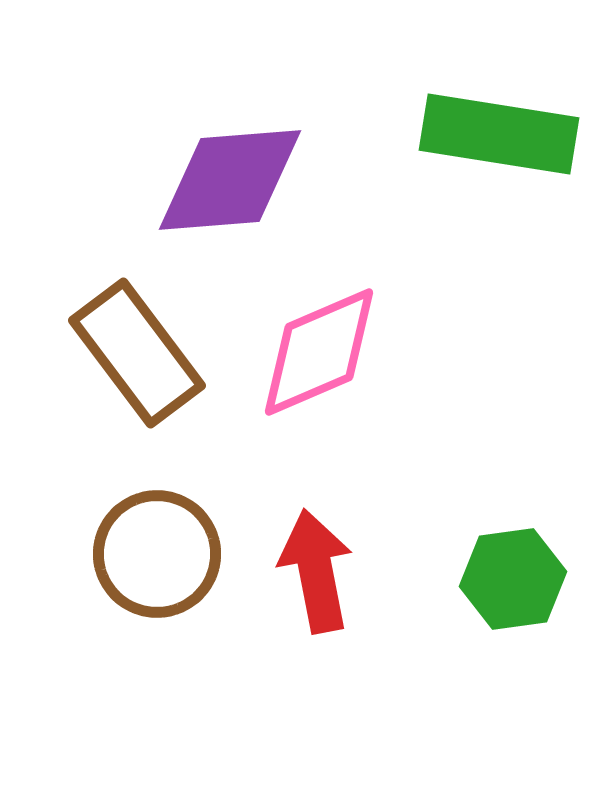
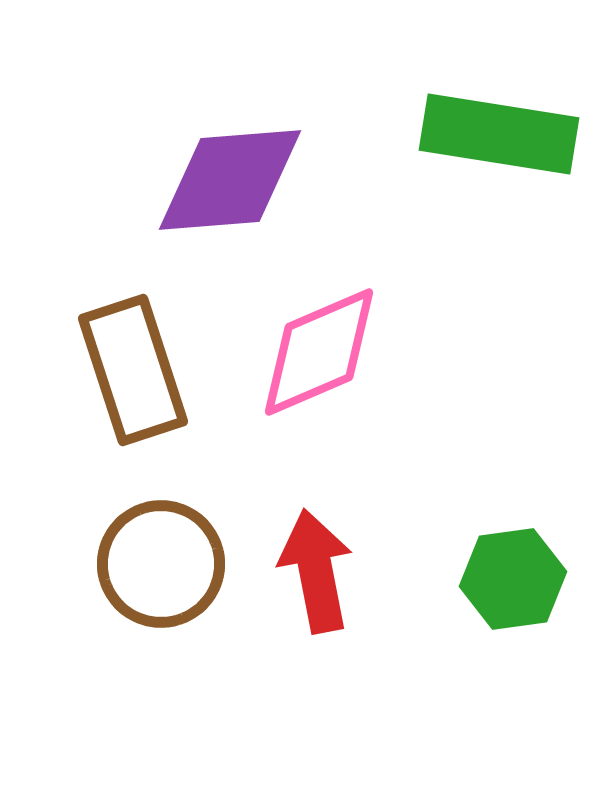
brown rectangle: moved 4 px left, 17 px down; rotated 19 degrees clockwise
brown circle: moved 4 px right, 10 px down
